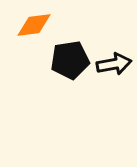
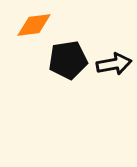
black pentagon: moved 2 px left
